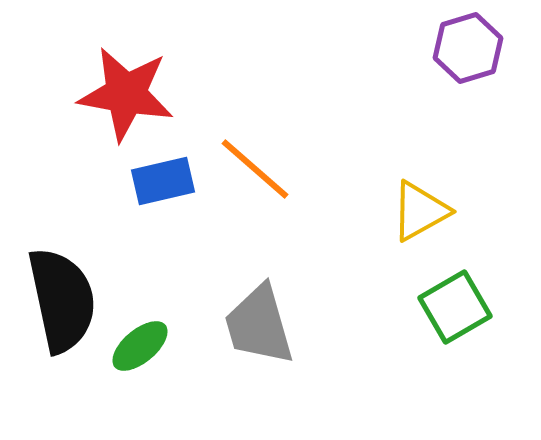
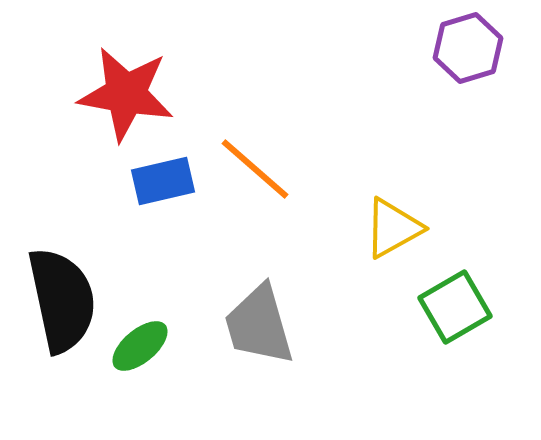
yellow triangle: moved 27 px left, 17 px down
